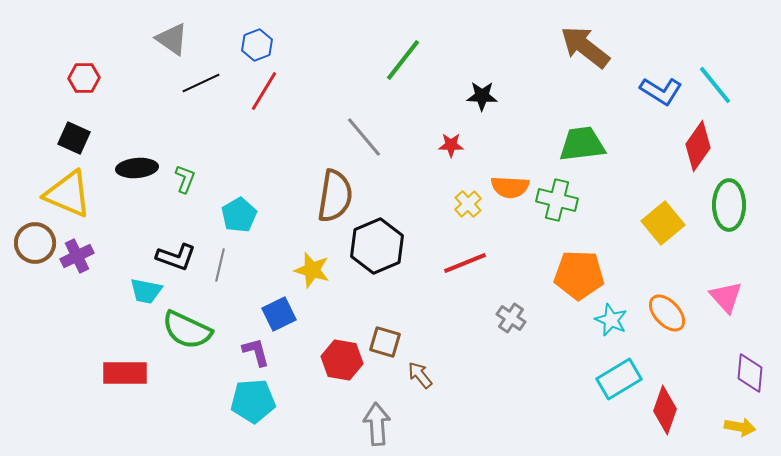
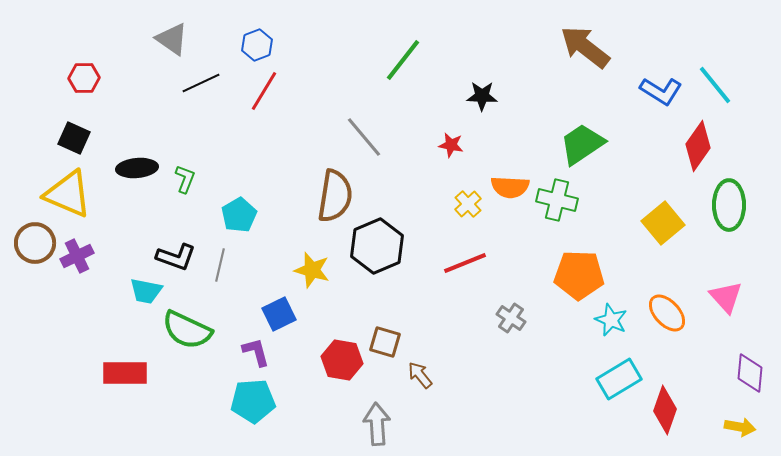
green trapezoid at (582, 144): rotated 27 degrees counterclockwise
red star at (451, 145): rotated 10 degrees clockwise
